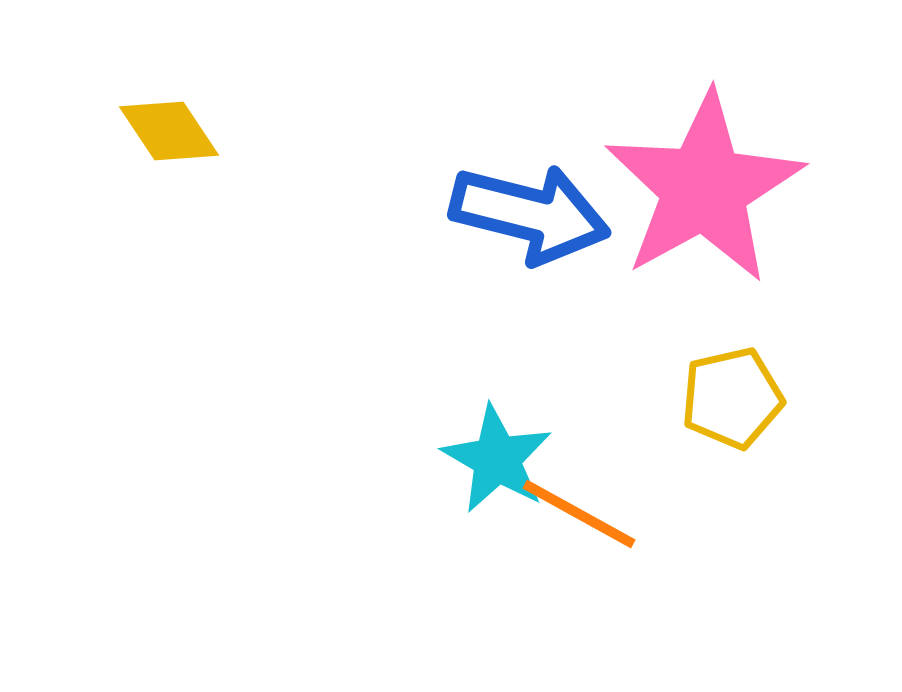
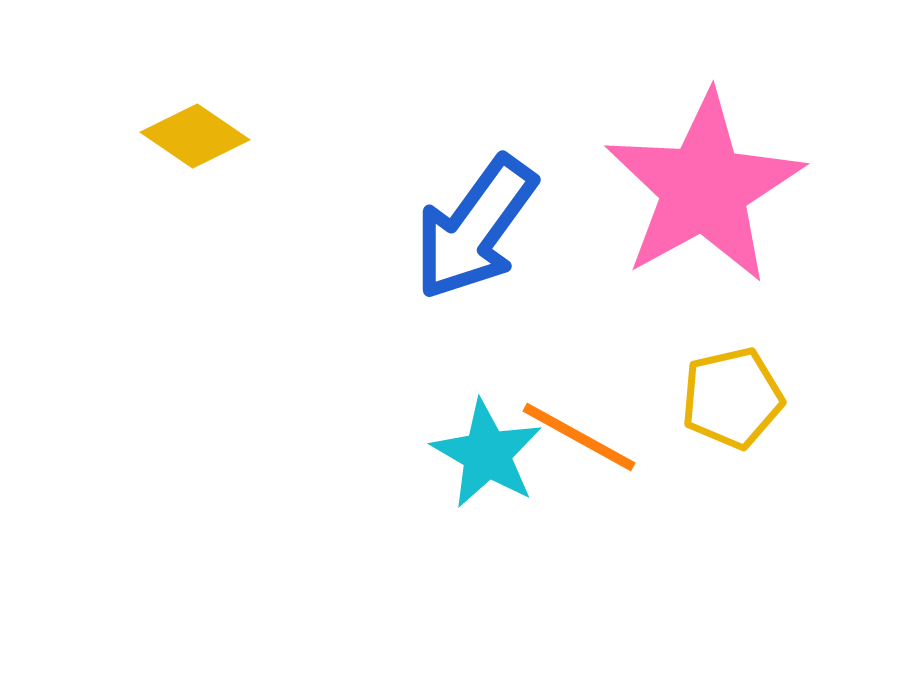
yellow diamond: moved 26 px right, 5 px down; rotated 22 degrees counterclockwise
blue arrow: moved 55 px left, 14 px down; rotated 112 degrees clockwise
cyan star: moved 10 px left, 5 px up
orange line: moved 77 px up
